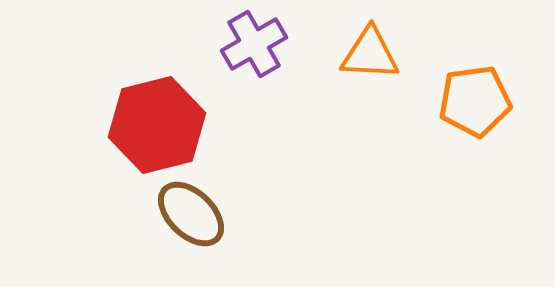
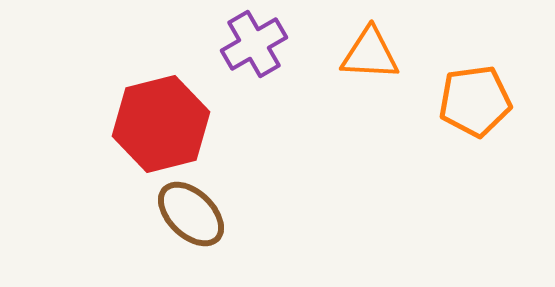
red hexagon: moved 4 px right, 1 px up
